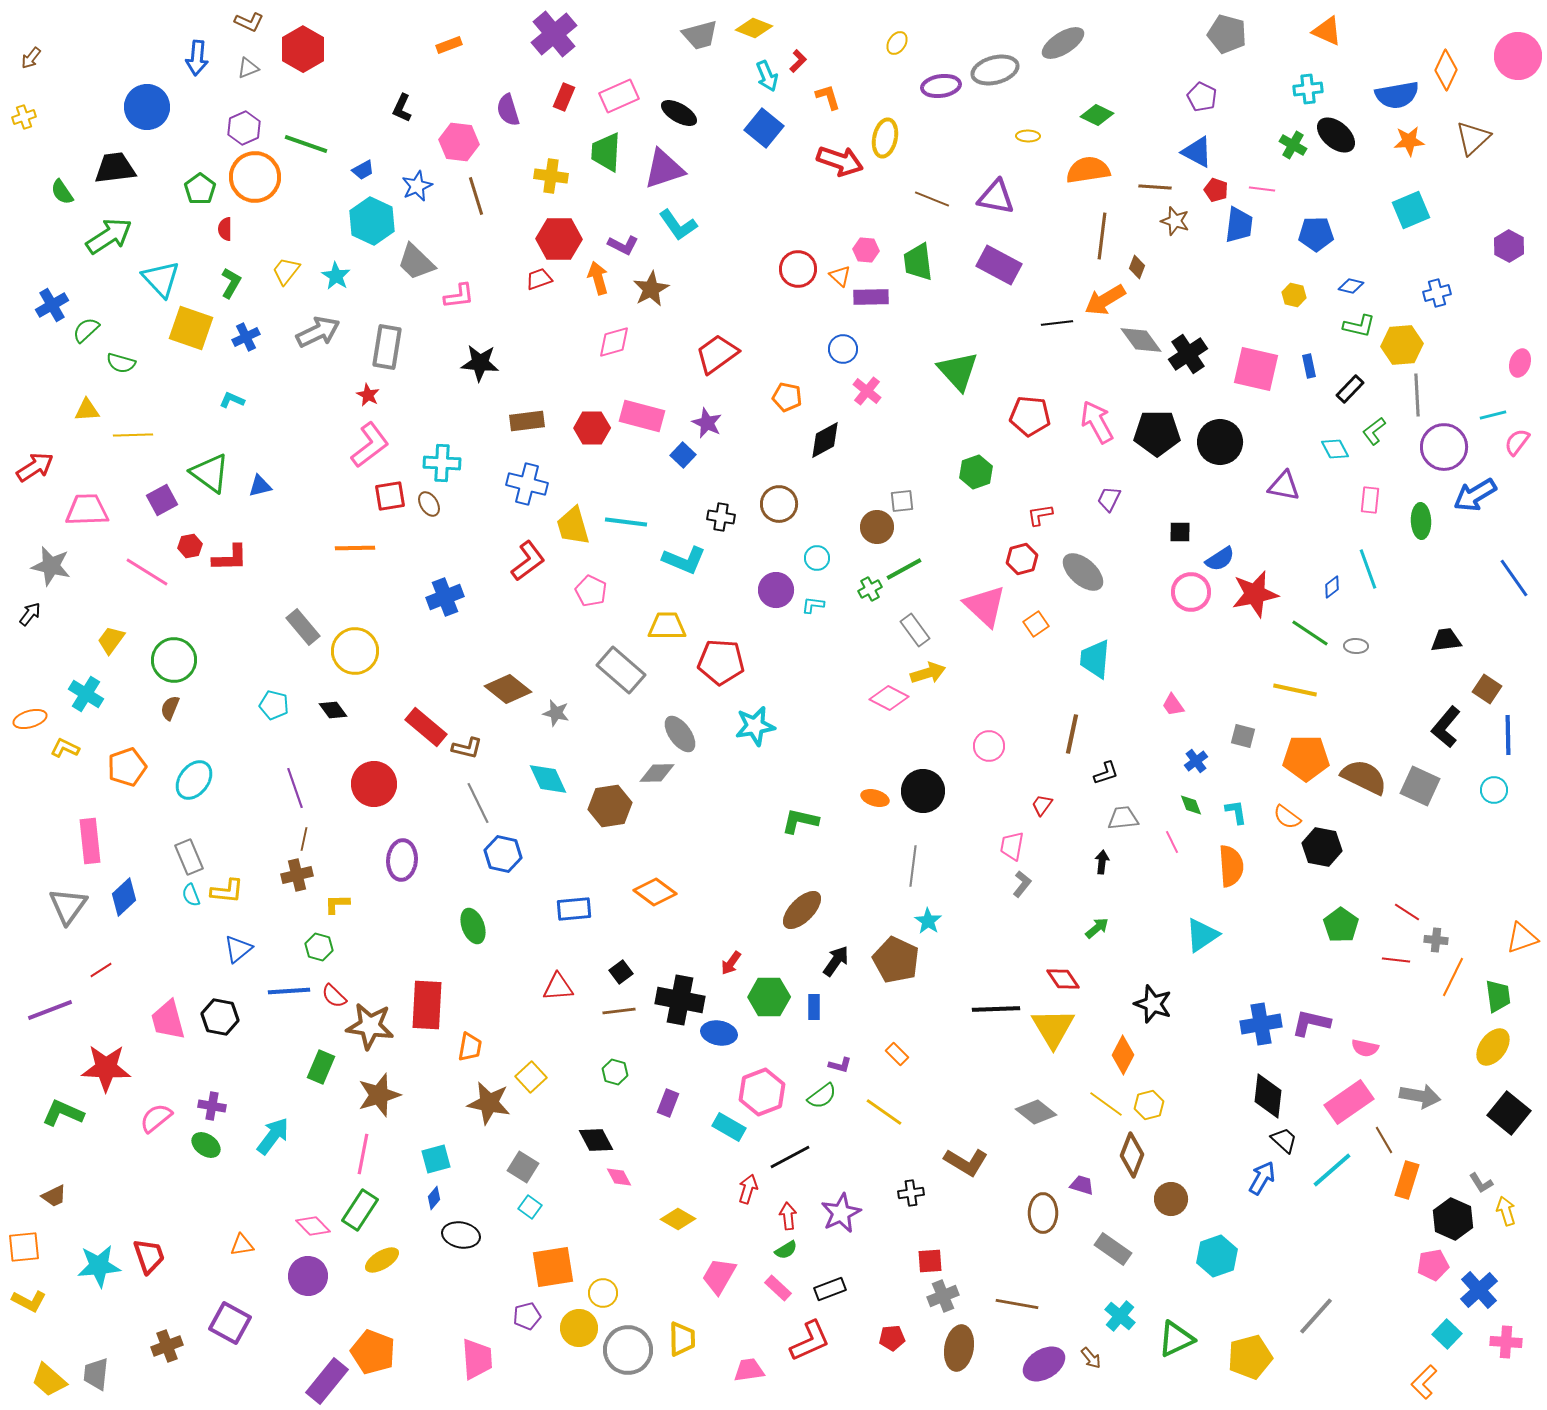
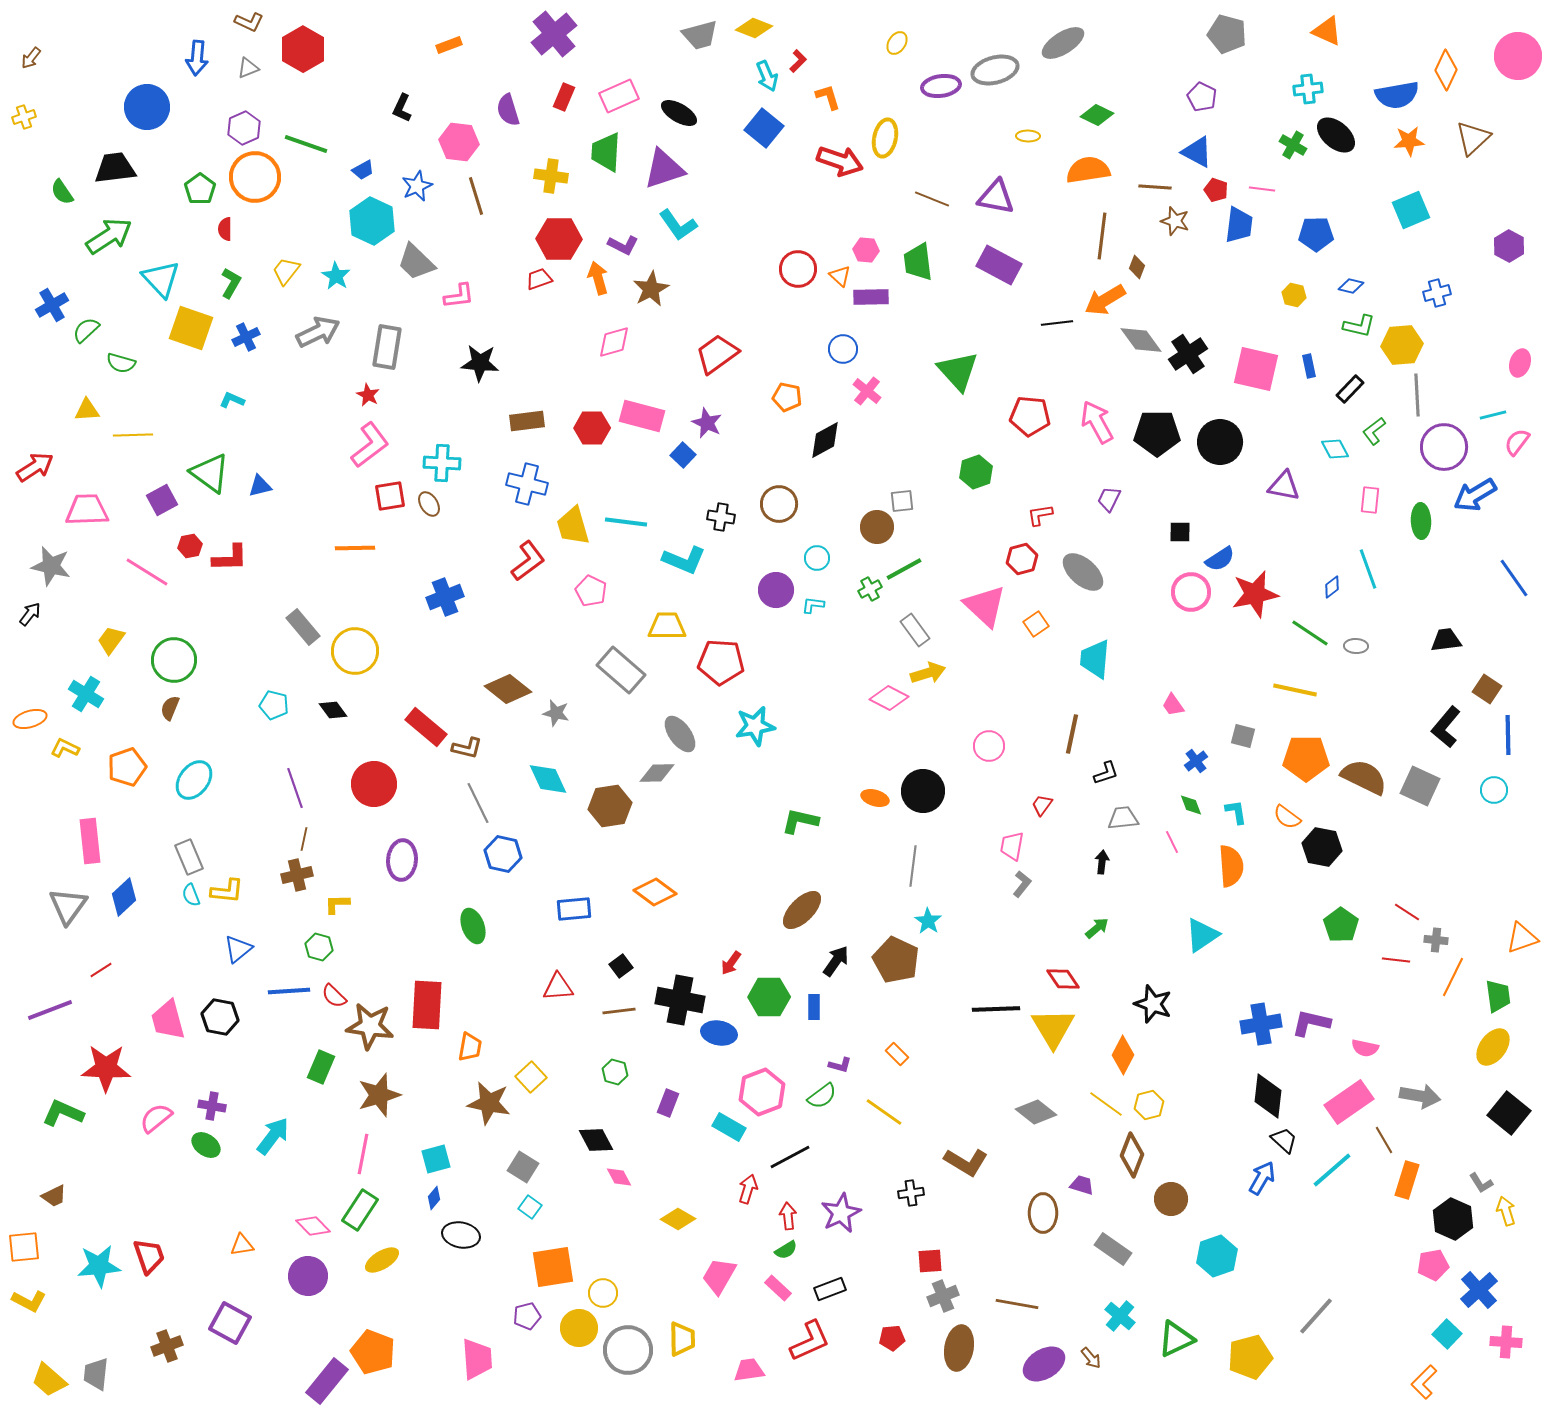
black square at (621, 972): moved 6 px up
